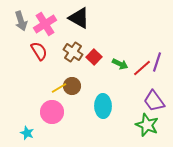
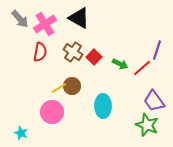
gray arrow: moved 1 px left, 2 px up; rotated 24 degrees counterclockwise
red semicircle: moved 1 px right, 1 px down; rotated 42 degrees clockwise
purple line: moved 12 px up
cyan star: moved 6 px left
